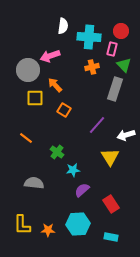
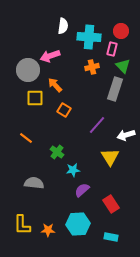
green triangle: moved 1 px left, 1 px down
